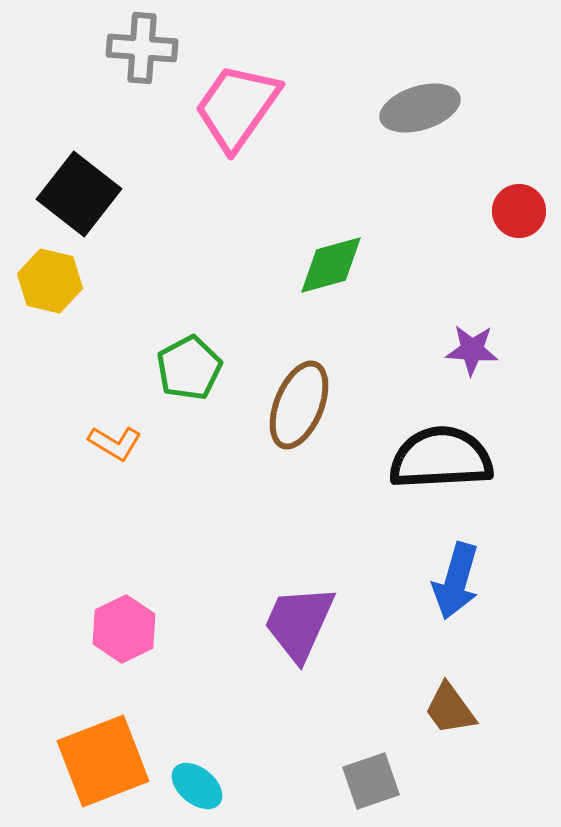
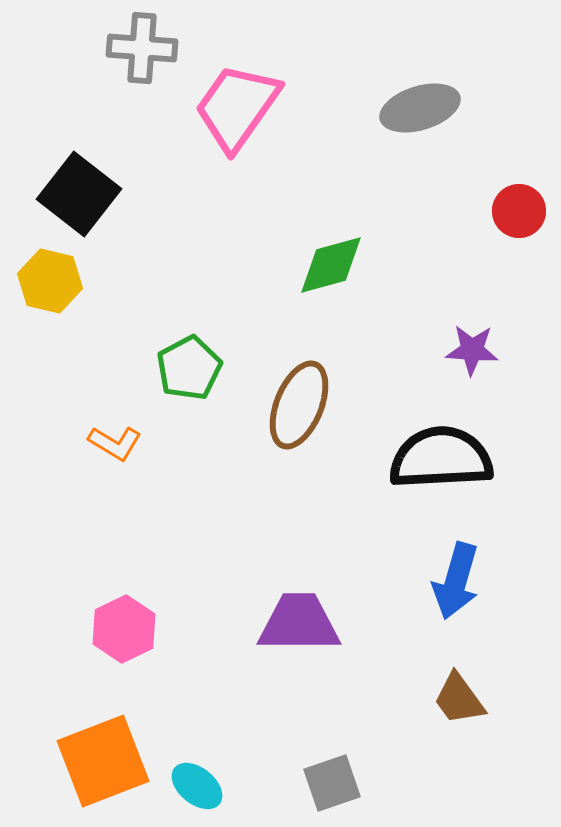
purple trapezoid: rotated 66 degrees clockwise
brown trapezoid: moved 9 px right, 10 px up
gray square: moved 39 px left, 2 px down
